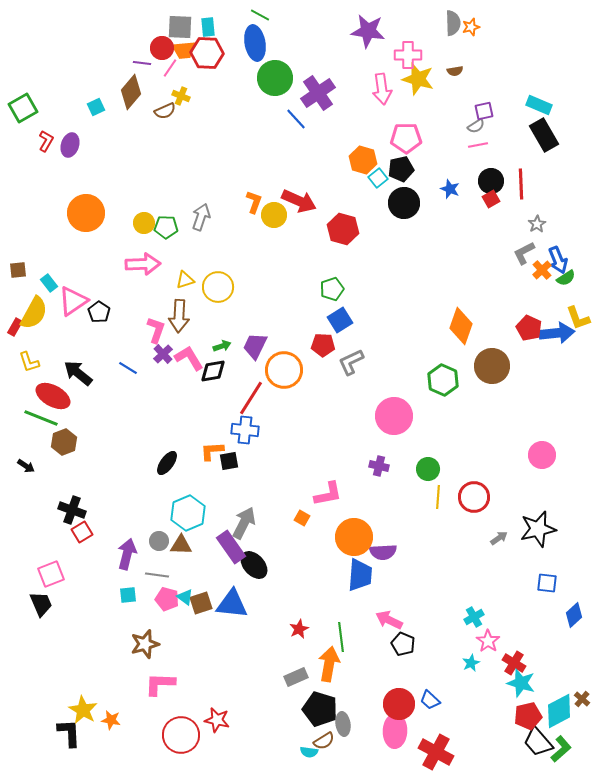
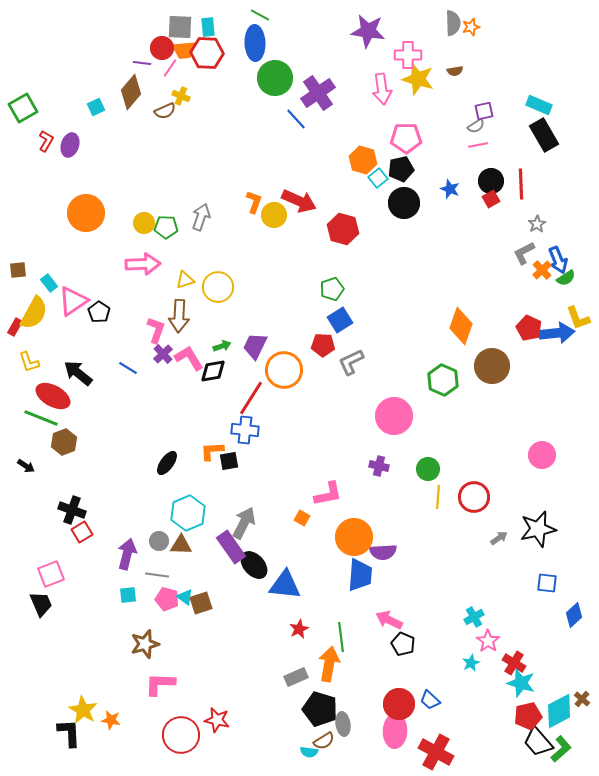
blue ellipse at (255, 43): rotated 8 degrees clockwise
blue triangle at (232, 604): moved 53 px right, 19 px up
